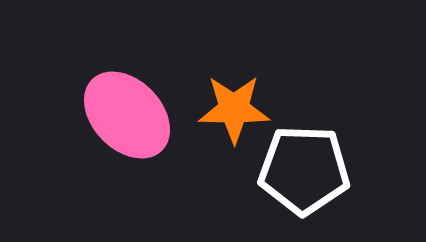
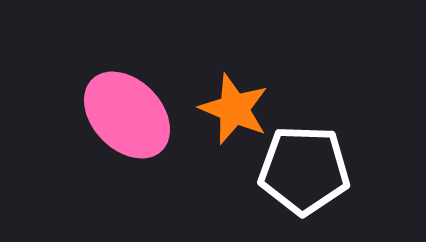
orange star: rotated 22 degrees clockwise
